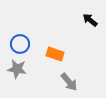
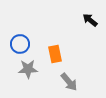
orange rectangle: rotated 60 degrees clockwise
gray star: moved 11 px right; rotated 12 degrees counterclockwise
